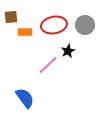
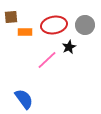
black star: moved 1 px right, 4 px up
pink line: moved 1 px left, 5 px up
blue semicircle: moved 1 px left, 1 px down
